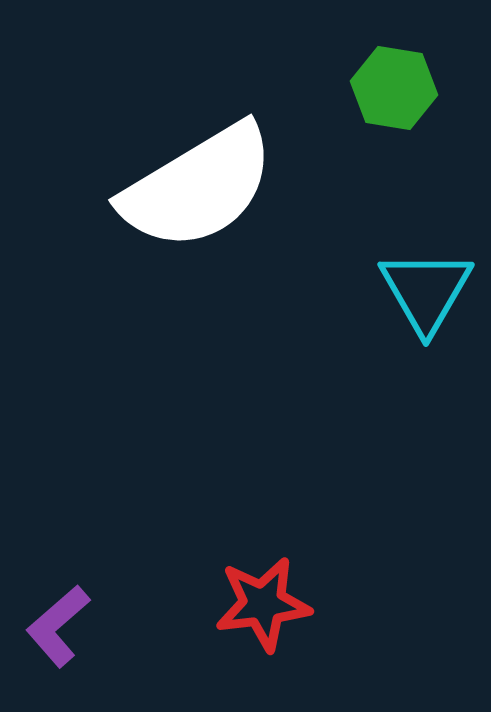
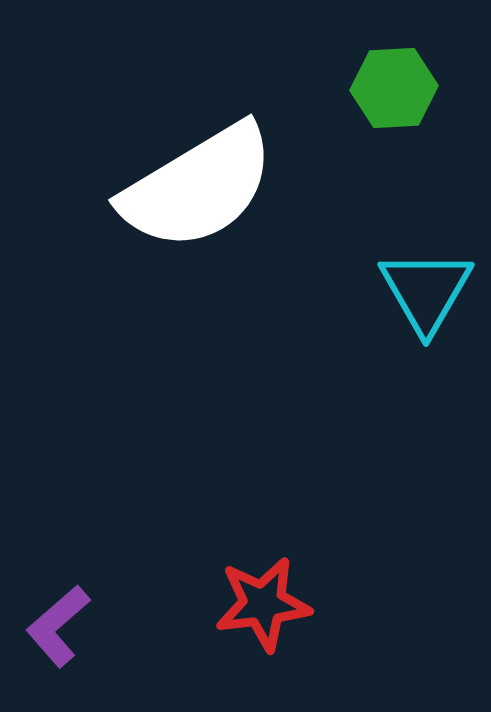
green hexagon: rotated 12 degrees counterclockwise
